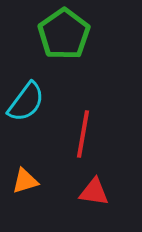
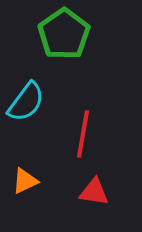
orange triangle: rotated 8 degrees counterclockwise
